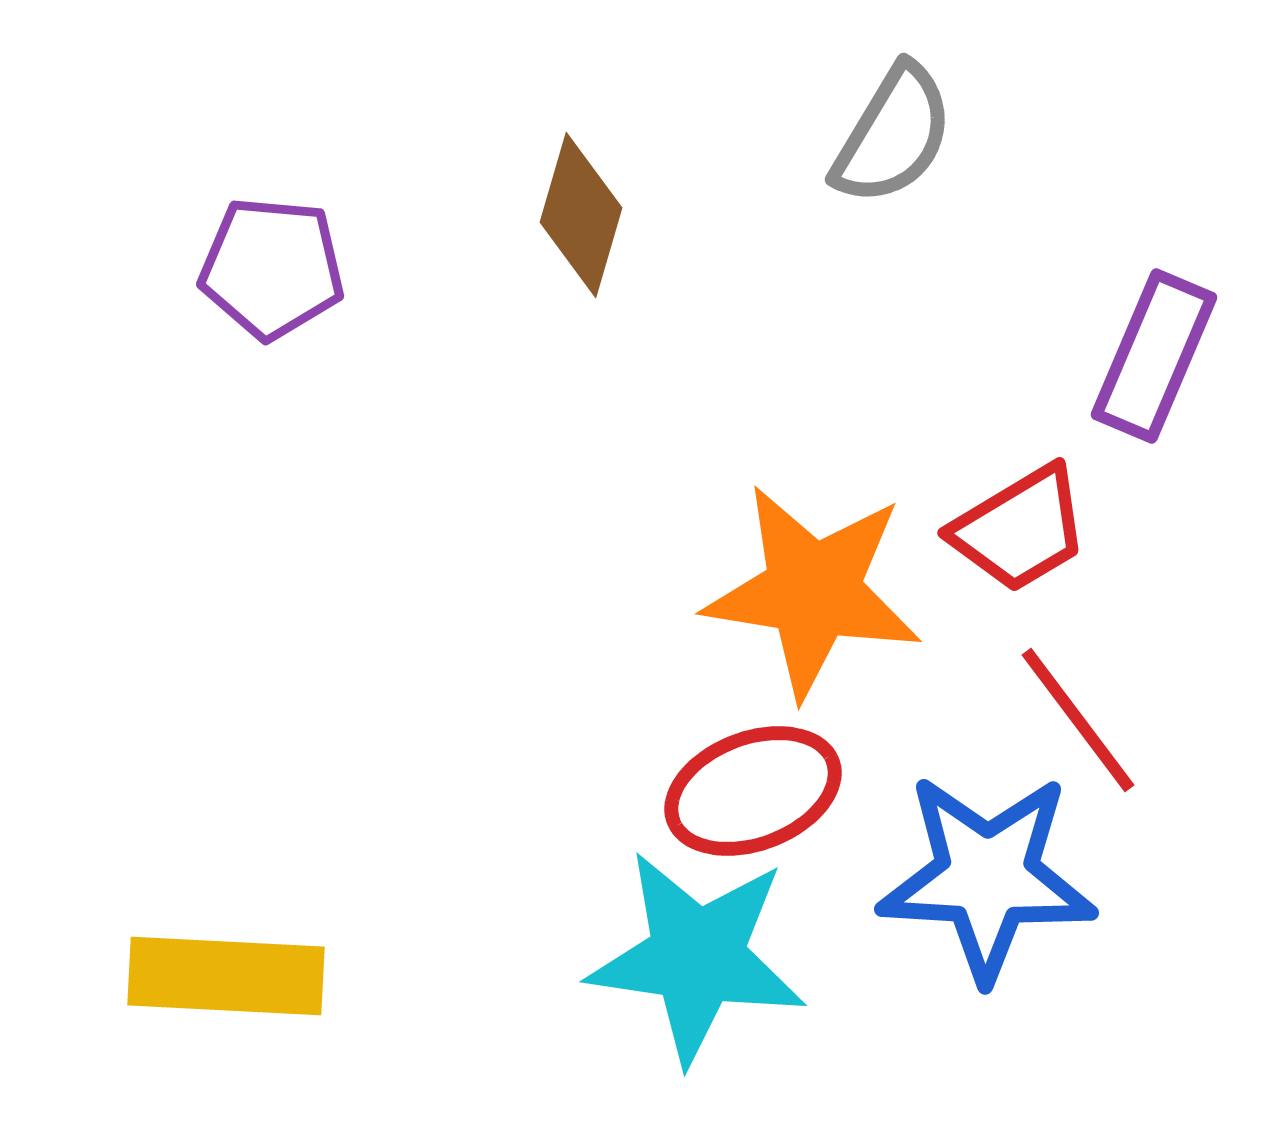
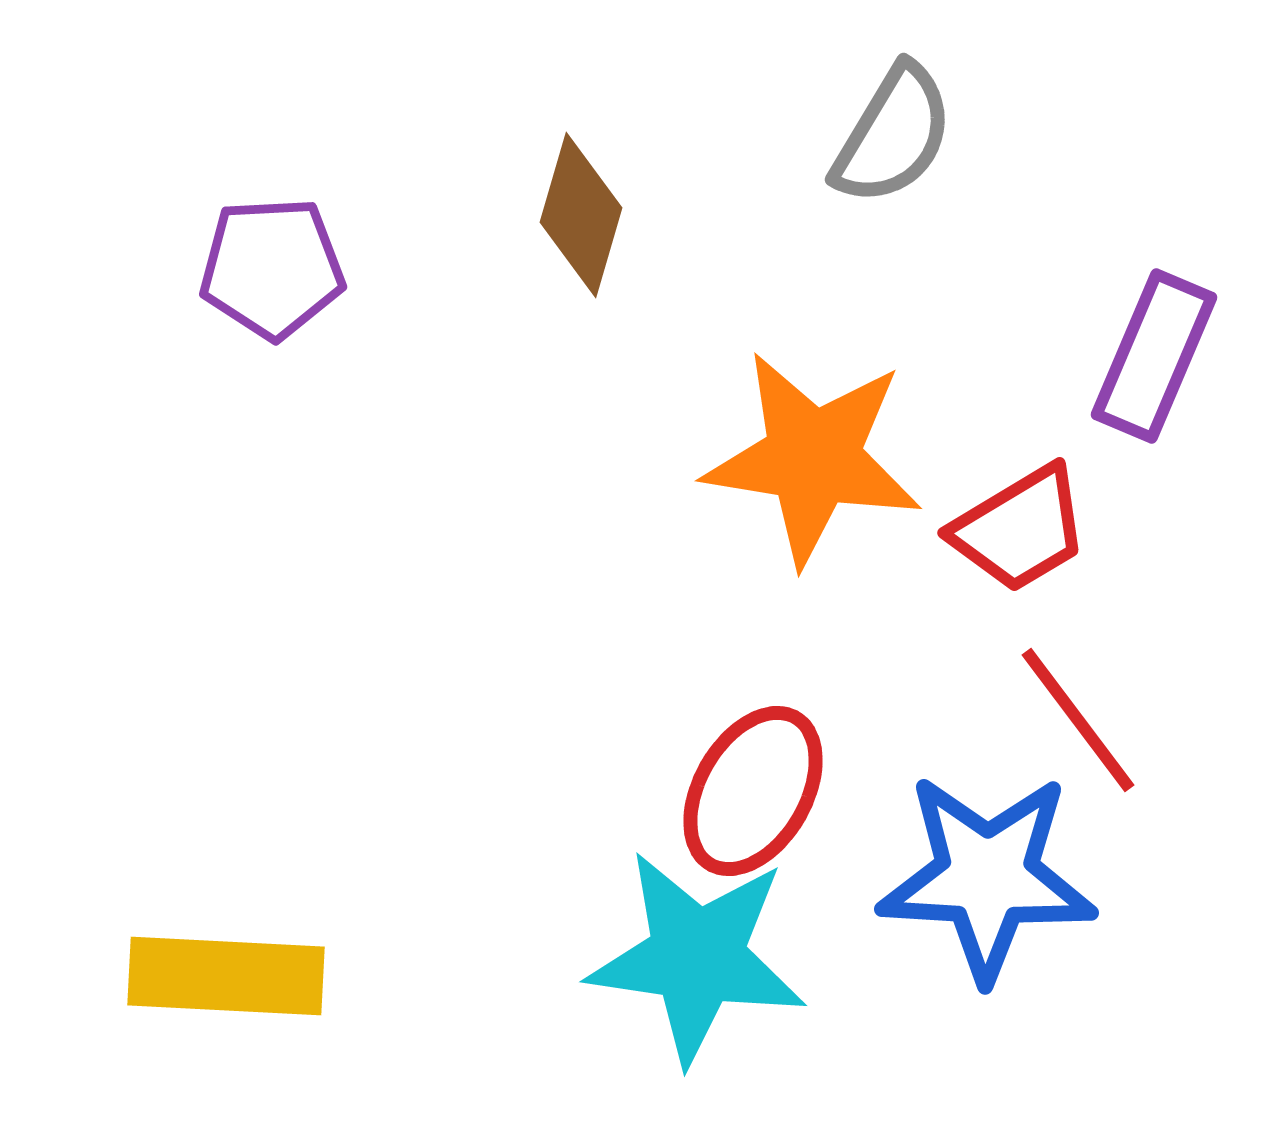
purple pentagon: rotated 8 degrees counterclockwise
orange star: moved 133 px up
red ellipse: rotated 39 degrees counterclockwise
